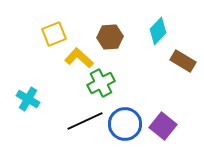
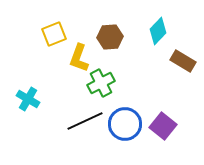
yellow L-shape: rotated 112 degrees counterclockwise
